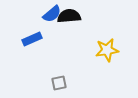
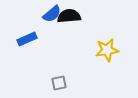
blue rectangle: moved 5 px left
